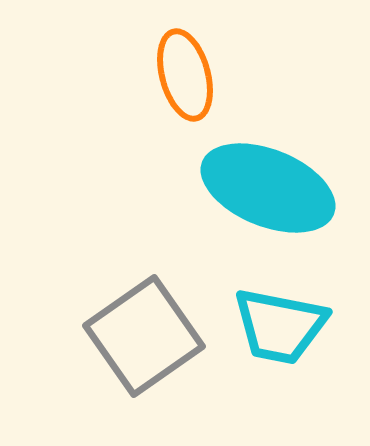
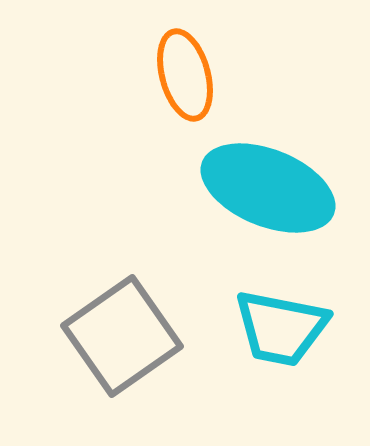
cyan trapezoid: moved 1 px right, 2 px down
gray square: moved 22 px left
